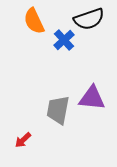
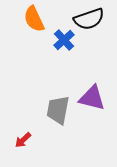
orange semicircle: moved 2 px up
purple triangle: rotated 8 degrees clockwise
